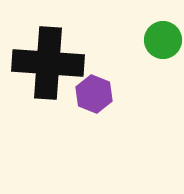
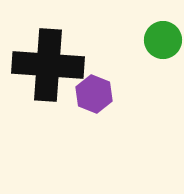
black cross: moved 2 px down
